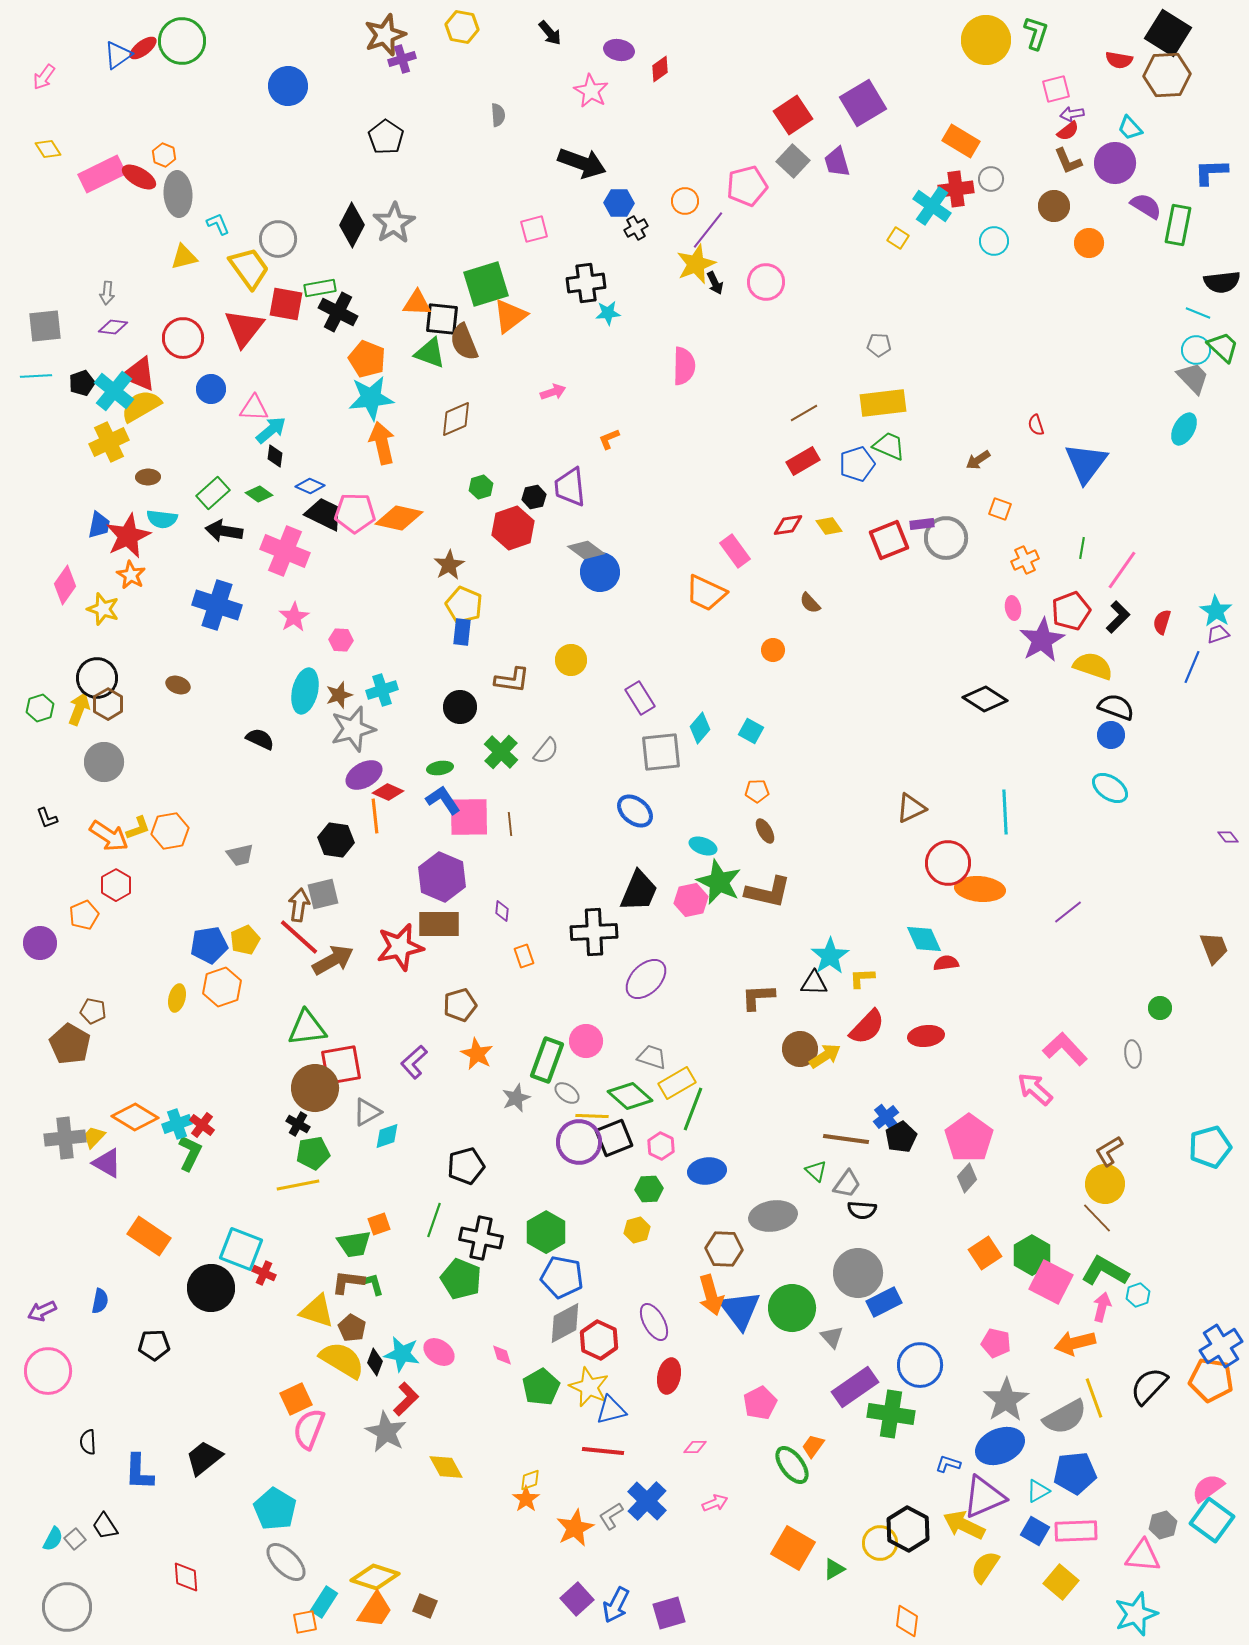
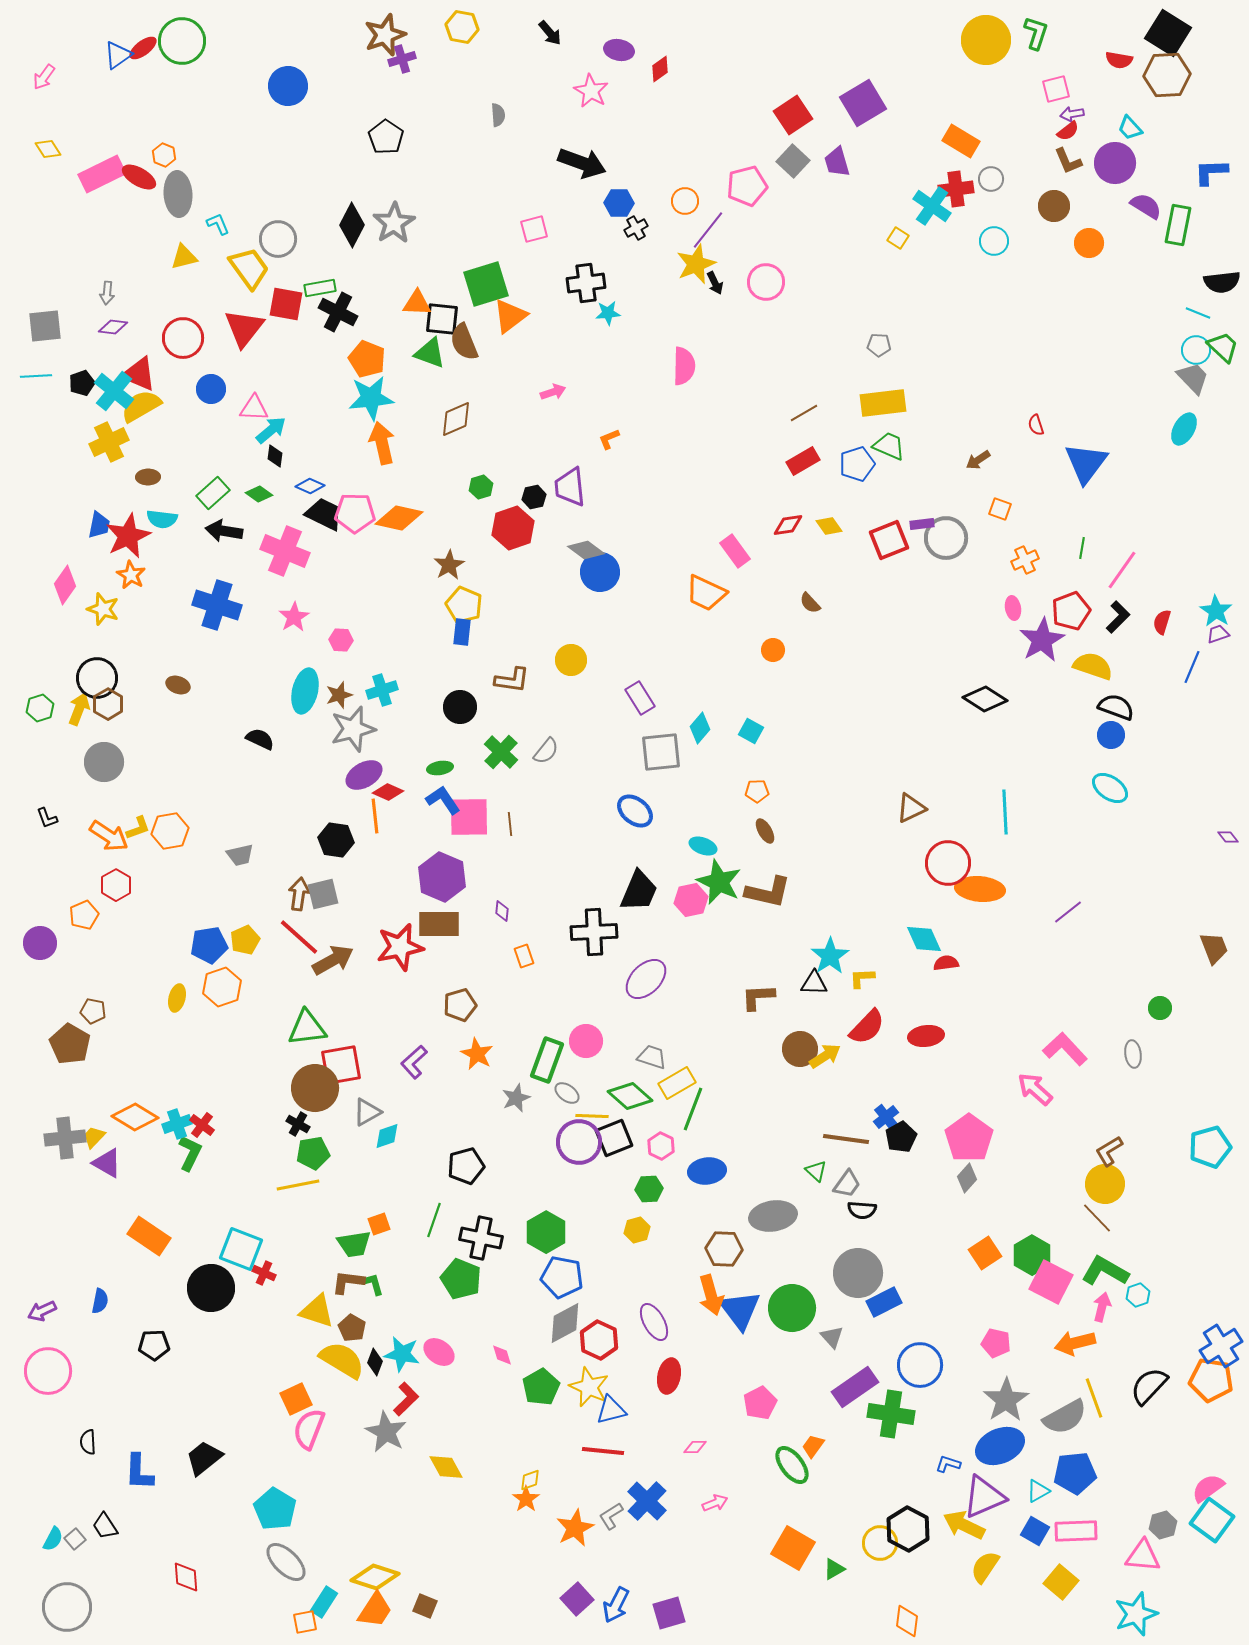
brown arrow at (299, 905): moved 11 px up
